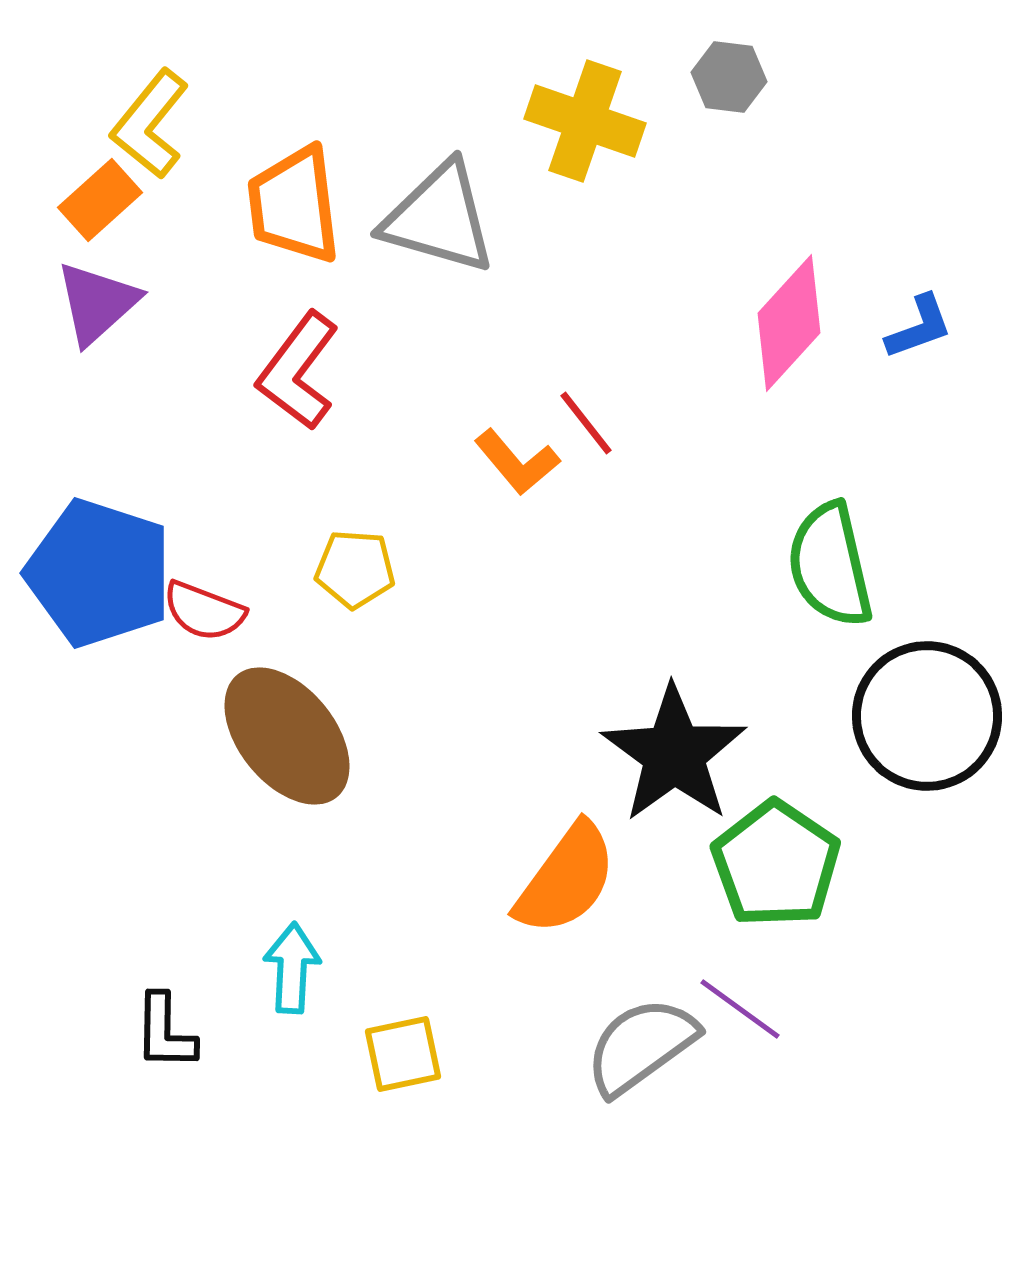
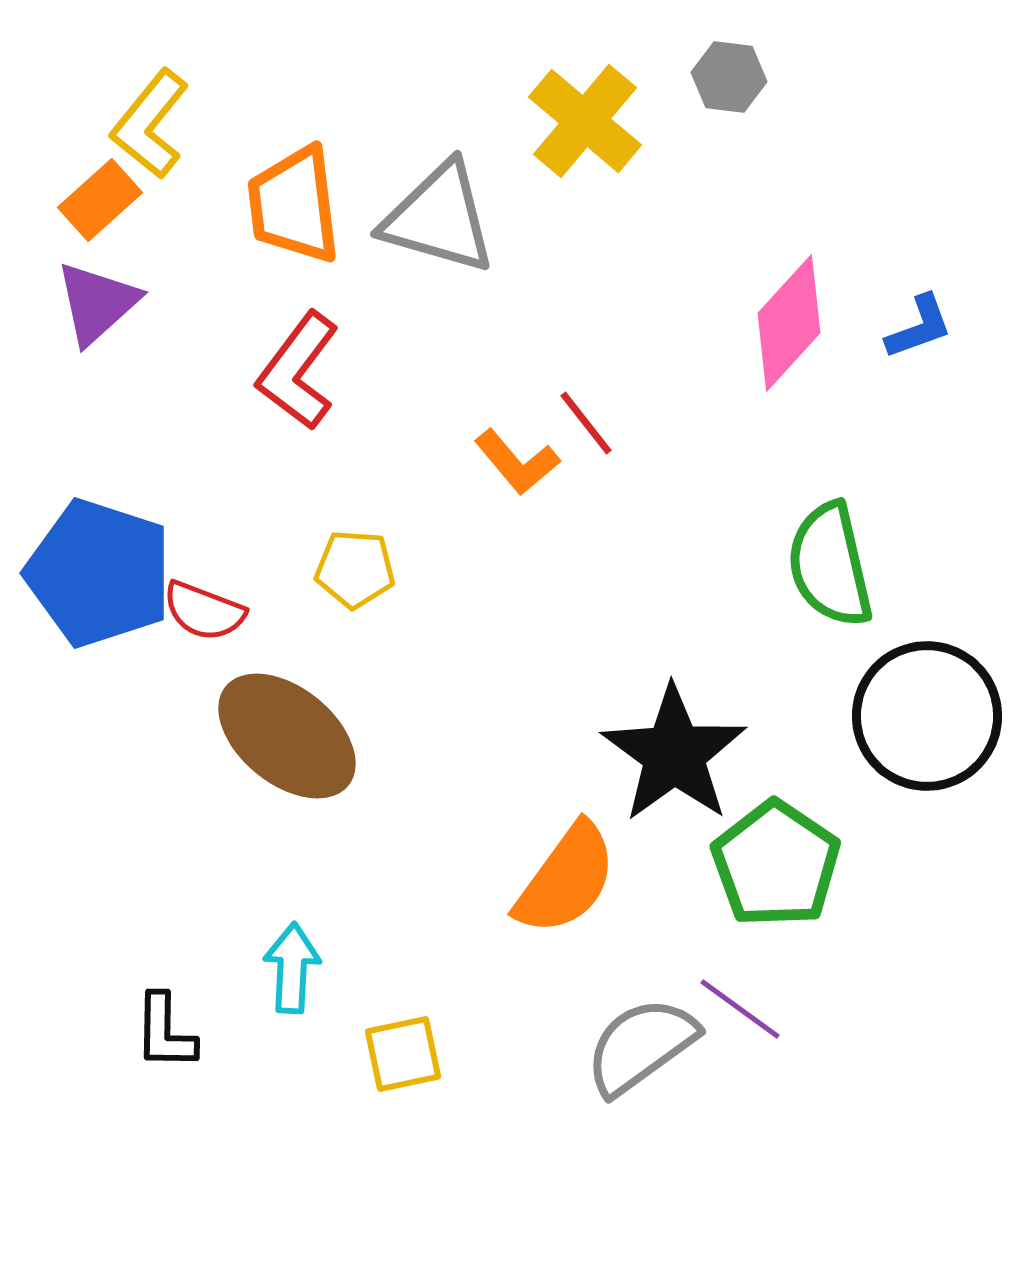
yellow cross: rotated 21 degrees clockwise
brown ellipse: rotated 12 degrees counterclockwise
